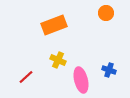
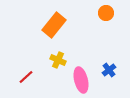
orange rectangle: rotated 30 degrees counterclockwise
blue cross: rotated 32 degrees clockwise
